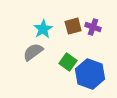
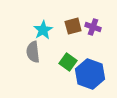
cyan star: moved 1 px down
gray semicircle: rotated 60 degrees counterclockwise
